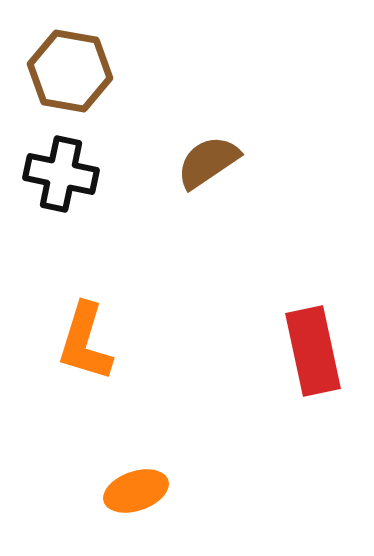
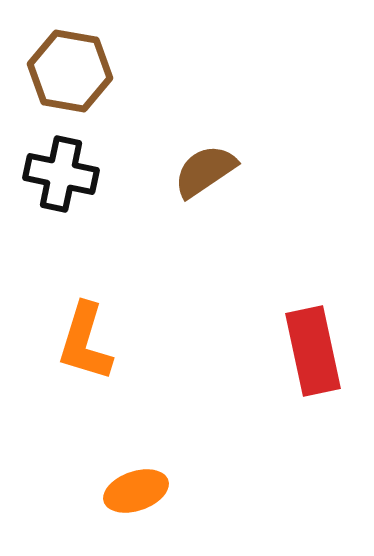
brown semicircle: moved 3 px left, 9 px down
